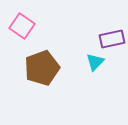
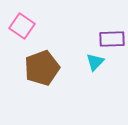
purple rectangle: rotated 10 degrees clockwise
